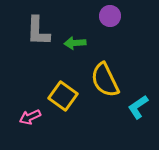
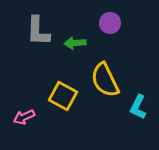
purple circle: moved 7 px down
yellow square: rotated 8 degrees counterclockwise
cyan L-shape: rotated 30 degrees counterclockwise
pink arrow: moved 6 px left
